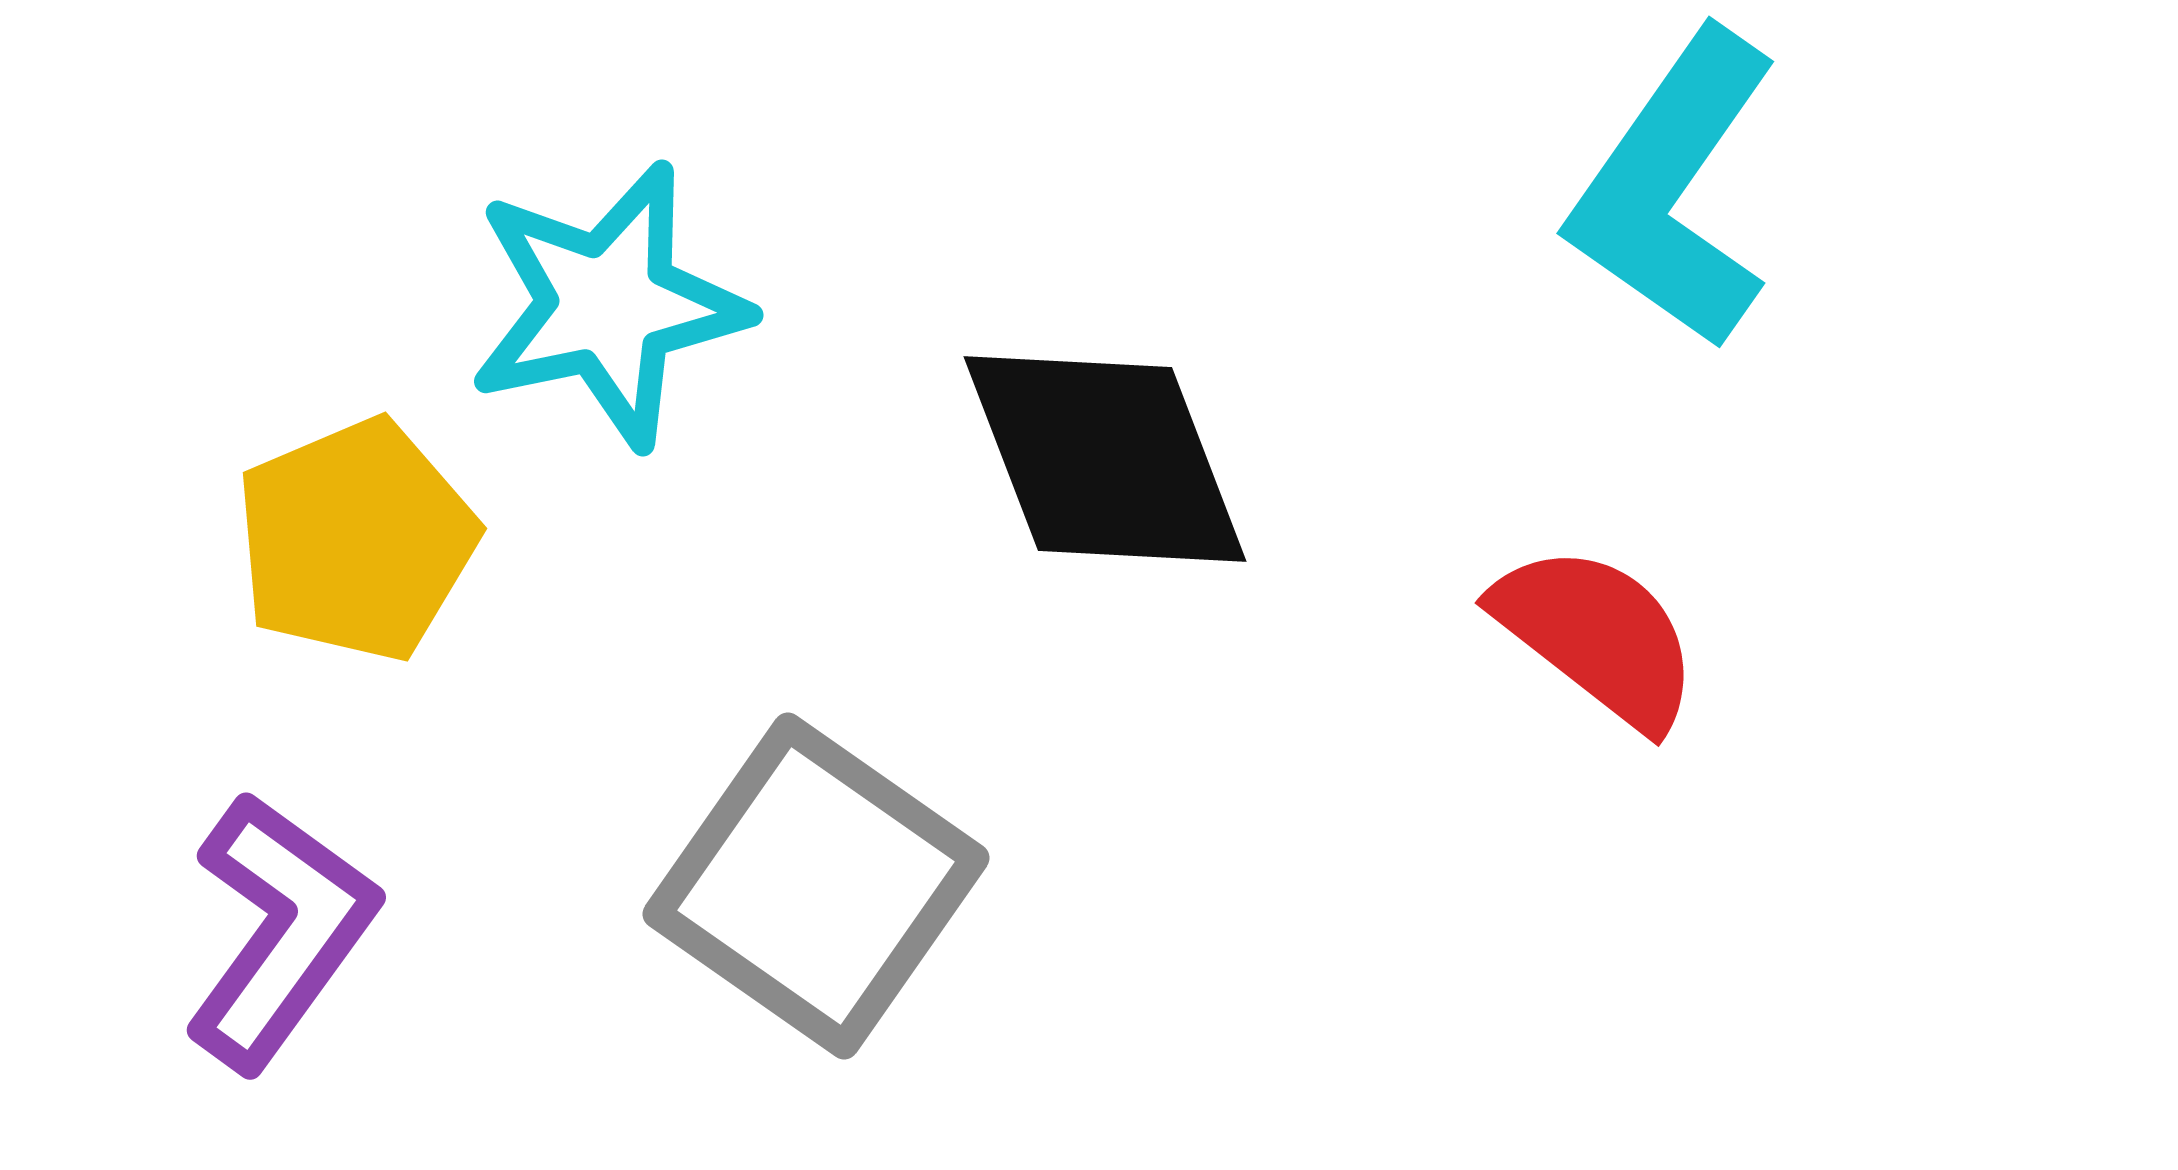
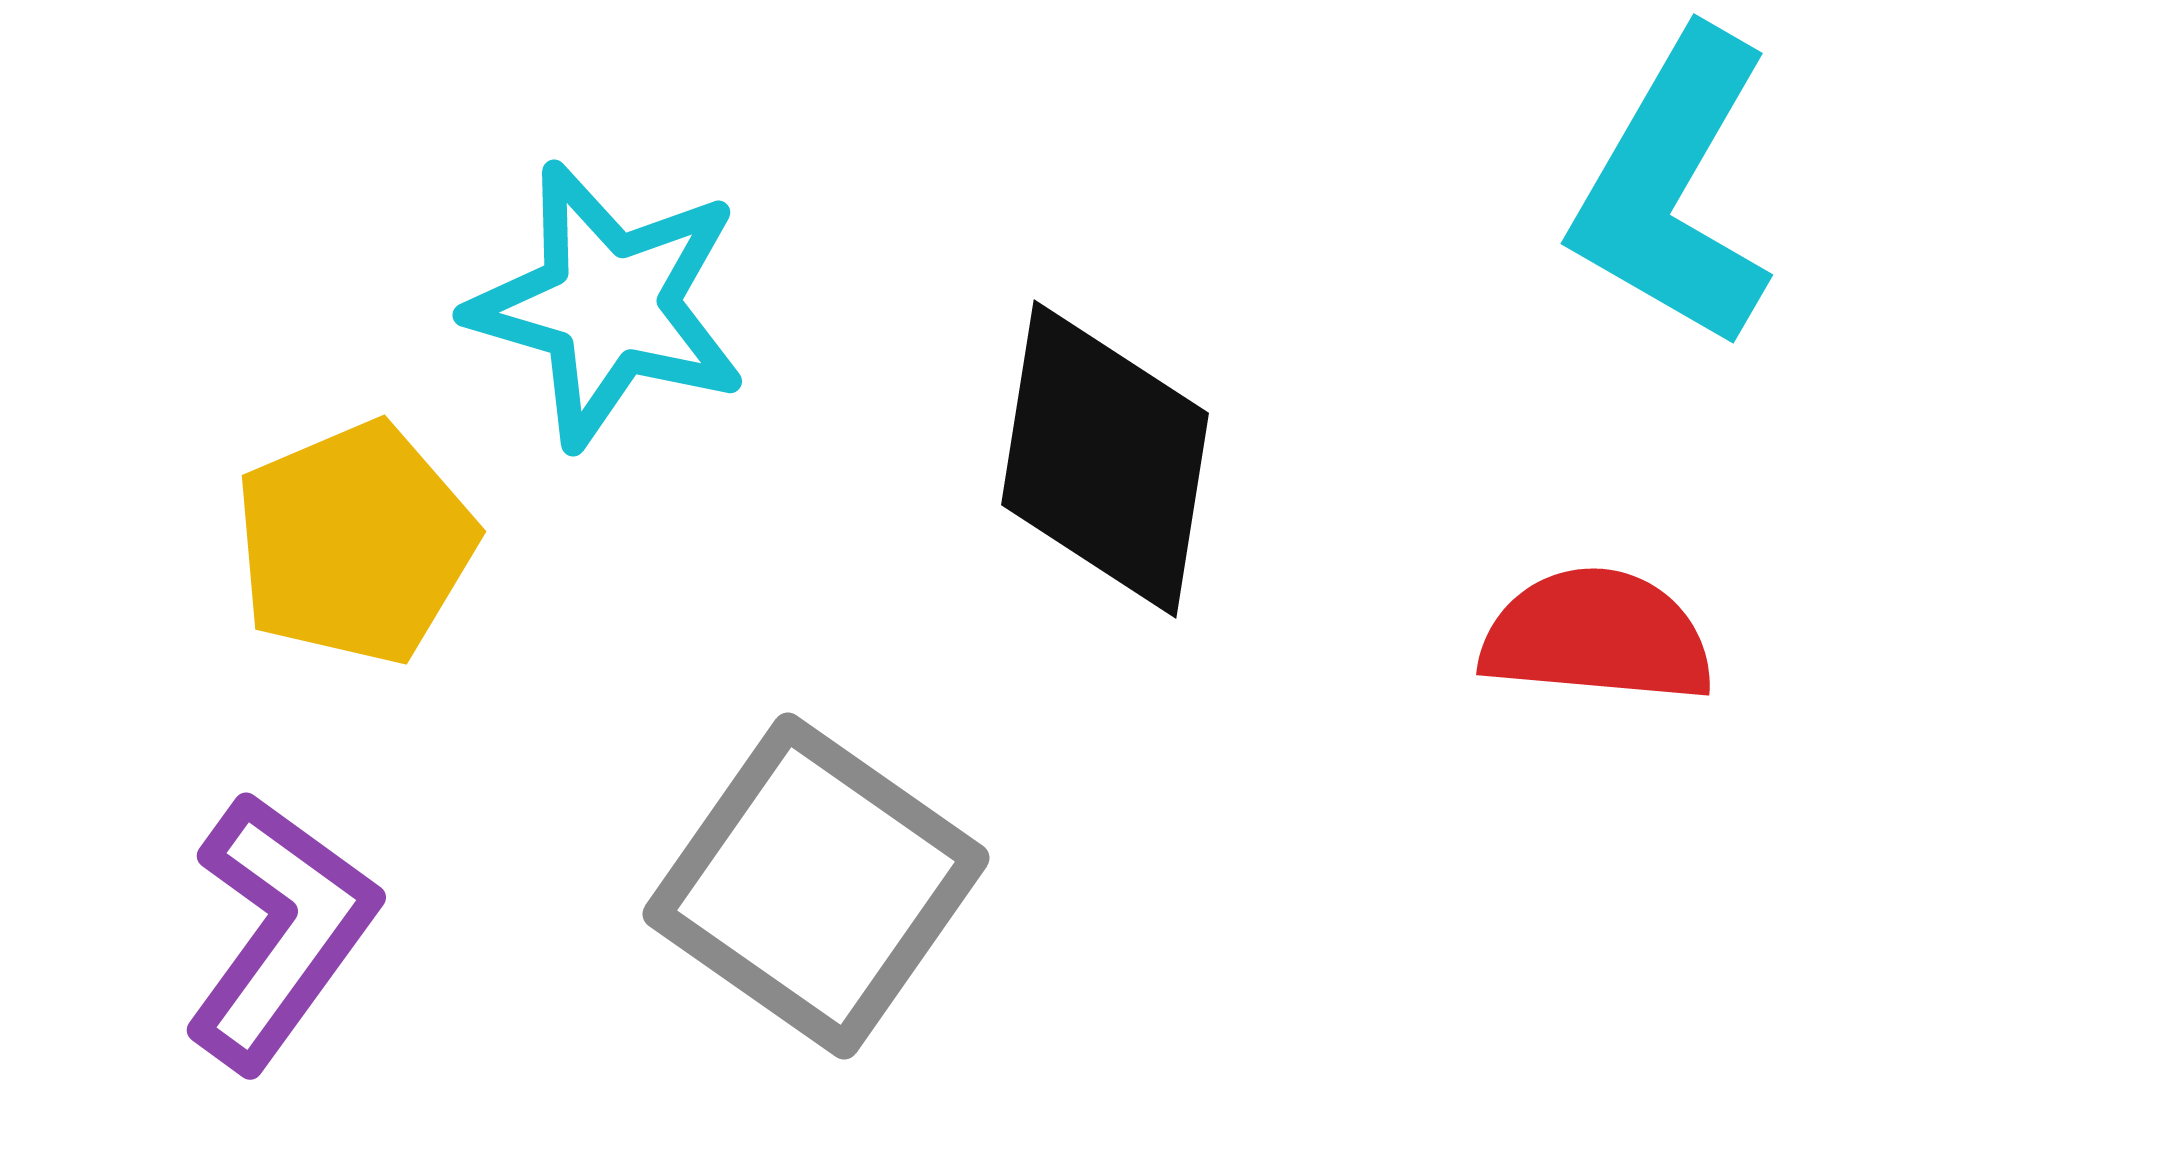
cyan L-shape: rotated 5 degrees counterclockwise
cyan star: rotated 28 degrees clockwise
black diamond: rotated 30 degrees clockwise
yellow pentagon: moved 1 px left, 3 px down
red semicircle: rotated 33 degrees counterclockwise
